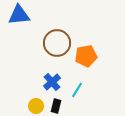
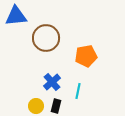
blue triangle: moved 3 px left, 1 px down
brown circle: moved 11 px left, 5 px up
cyan line: moved 1 px right, 1 px down; rotated 21 degrees counterclockwise
